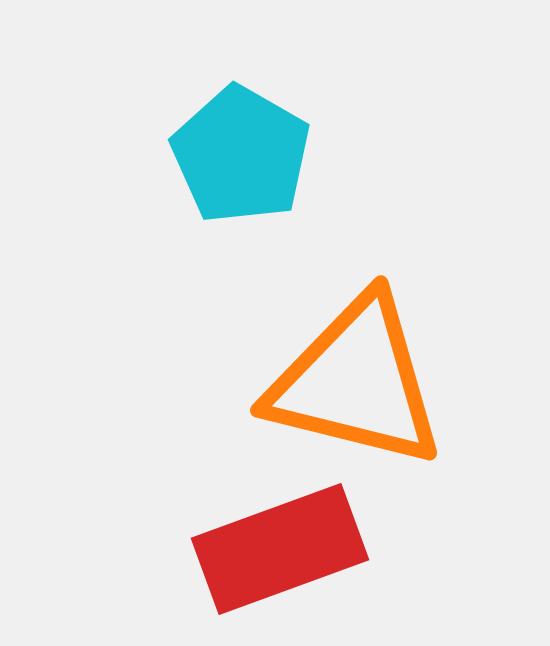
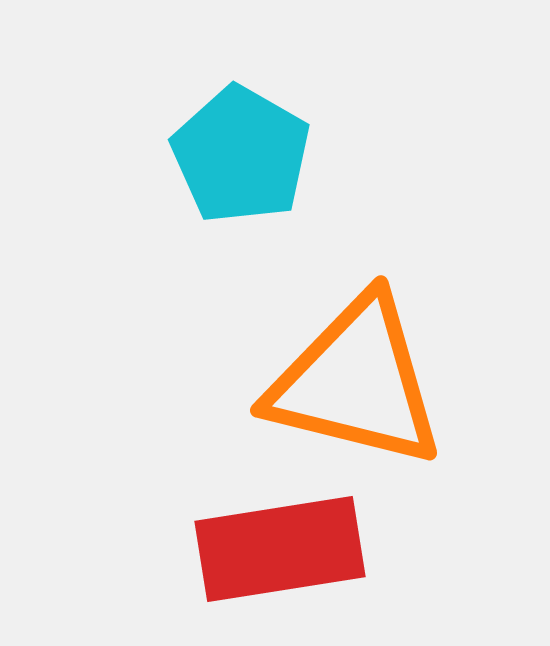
red rectangle: rotated 11 degrees clockwise
